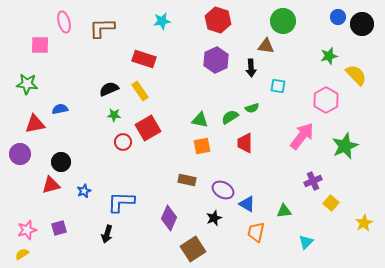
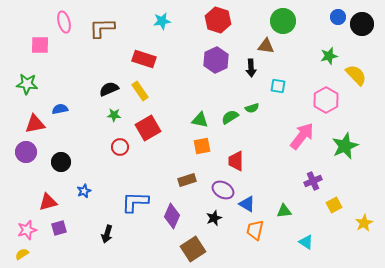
red circle at (123, 142): moved 3 px left, 5 px down
red trapezoid at (245, 143): moved 9 px left, 18 px down
purple circle at (20, 154): moved 6 px right, 2 px up
brown rectangle at (187, 180): rotated 30 degrees counterclockwise
red triangle at (51, 185): moved 3 px left, 17 px down
blue L-shape at (121, 202): moved 14 px right
yellow square at (331, 203): moved 3 px right, 2 px down; rotated 21 degrees clockwise
purple diamond at (169, 218): moved 3 px right, 2 px up
orange trapezoid at (256, 232): moved 1 px left, 2 px up
cyan triangle at (306, 242): rotated 42 degrees counterclockwise
